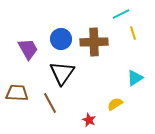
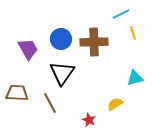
cyan triangle: rotated 18 degrees clockwise
